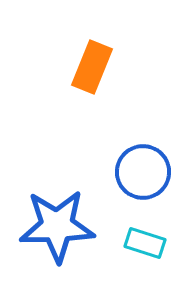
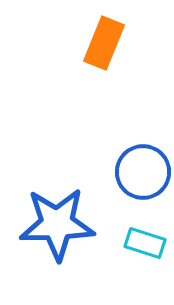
orange rectangle: moved 12 px right, 24 px up
blue star: moved 2 px up
